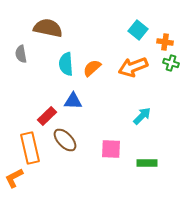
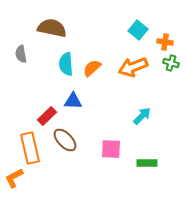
brown semicircle: moved 4 px right
